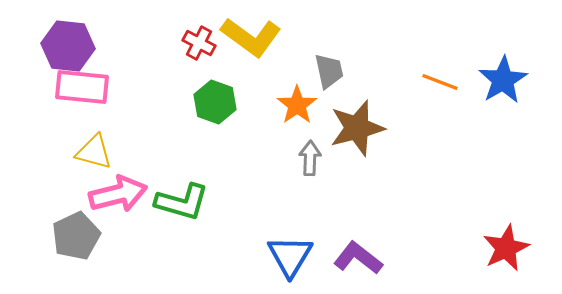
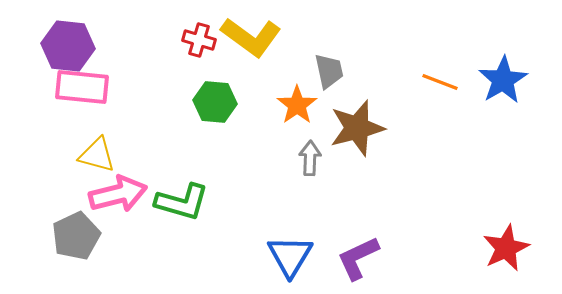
red cross: moved 3 px up; rotated 12 degrees counterclockwise
green hexagon: rotated 15 degrees counterclockwise
yellow triangle: moved 3 px right, 3 px down
purple L-shape: rotated 63 degrees counterclockwise
